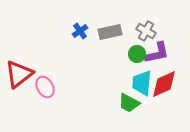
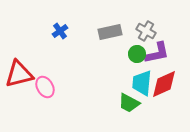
blue cross: moved 20 px left
red triangle: rotated 24 degrees clockwise
